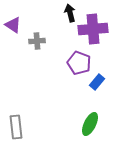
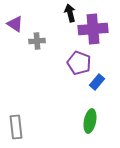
purple triangle: moved 2 px right, 1 px up
green ellipse: moved 3 px up; rotated 15 degrees counterclockwise
